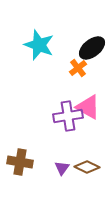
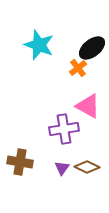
pink triangle: moved 1 px up
purple cross: moved 4 px left, 13 px down
